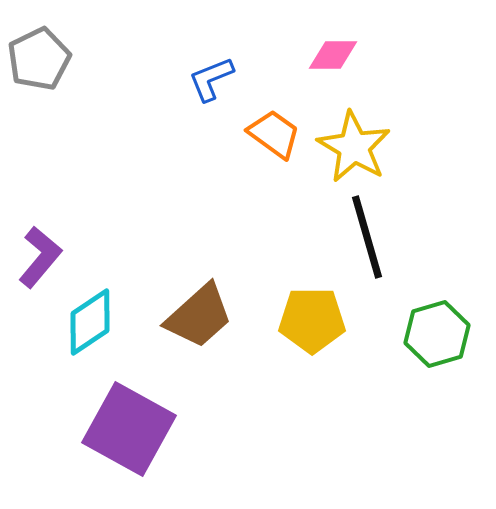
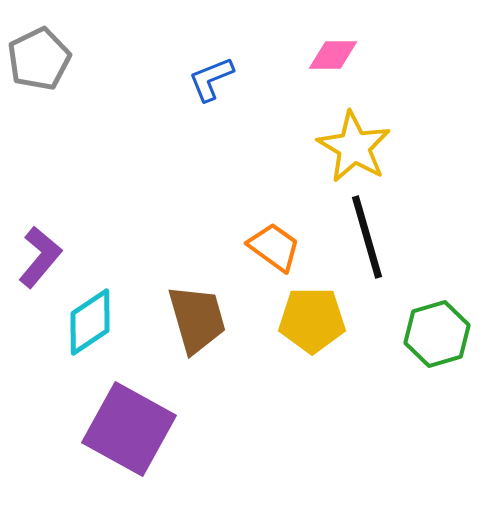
orange trapezoid: moved 113 px down
brown trapezoid: moved 2 px left, 3 px down; rotated 64 degrees counterclockwise
